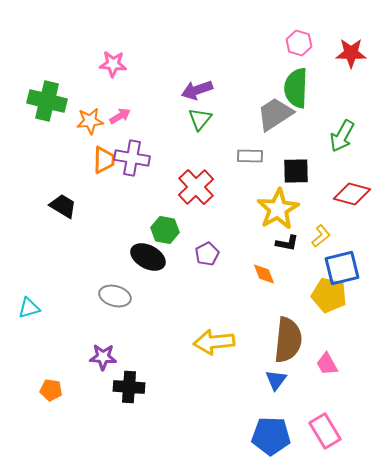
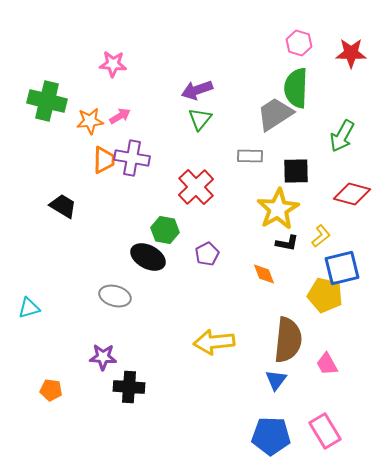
yellow pentagon: moved 4 px left
